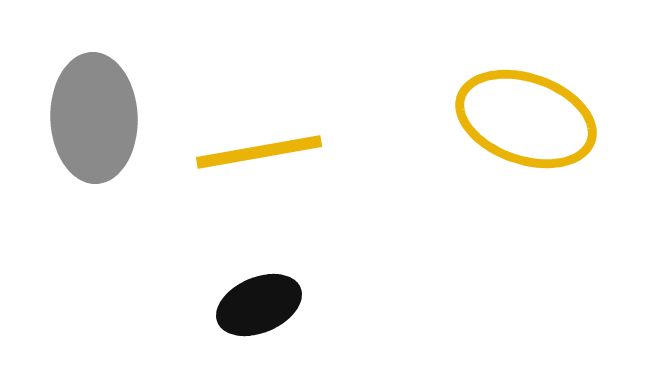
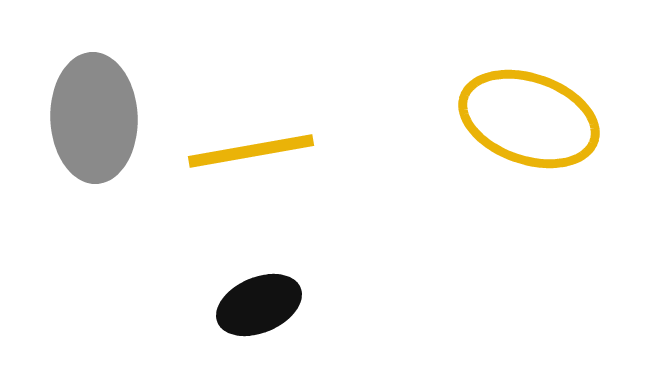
yellow ellipse: moved 3 px right
yellow line: moved 8 px left, 1 px up
